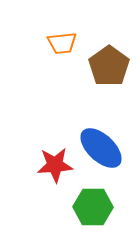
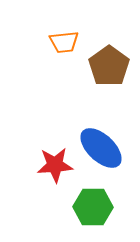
orange trapezoid: moved 2 px right, 1 px up
